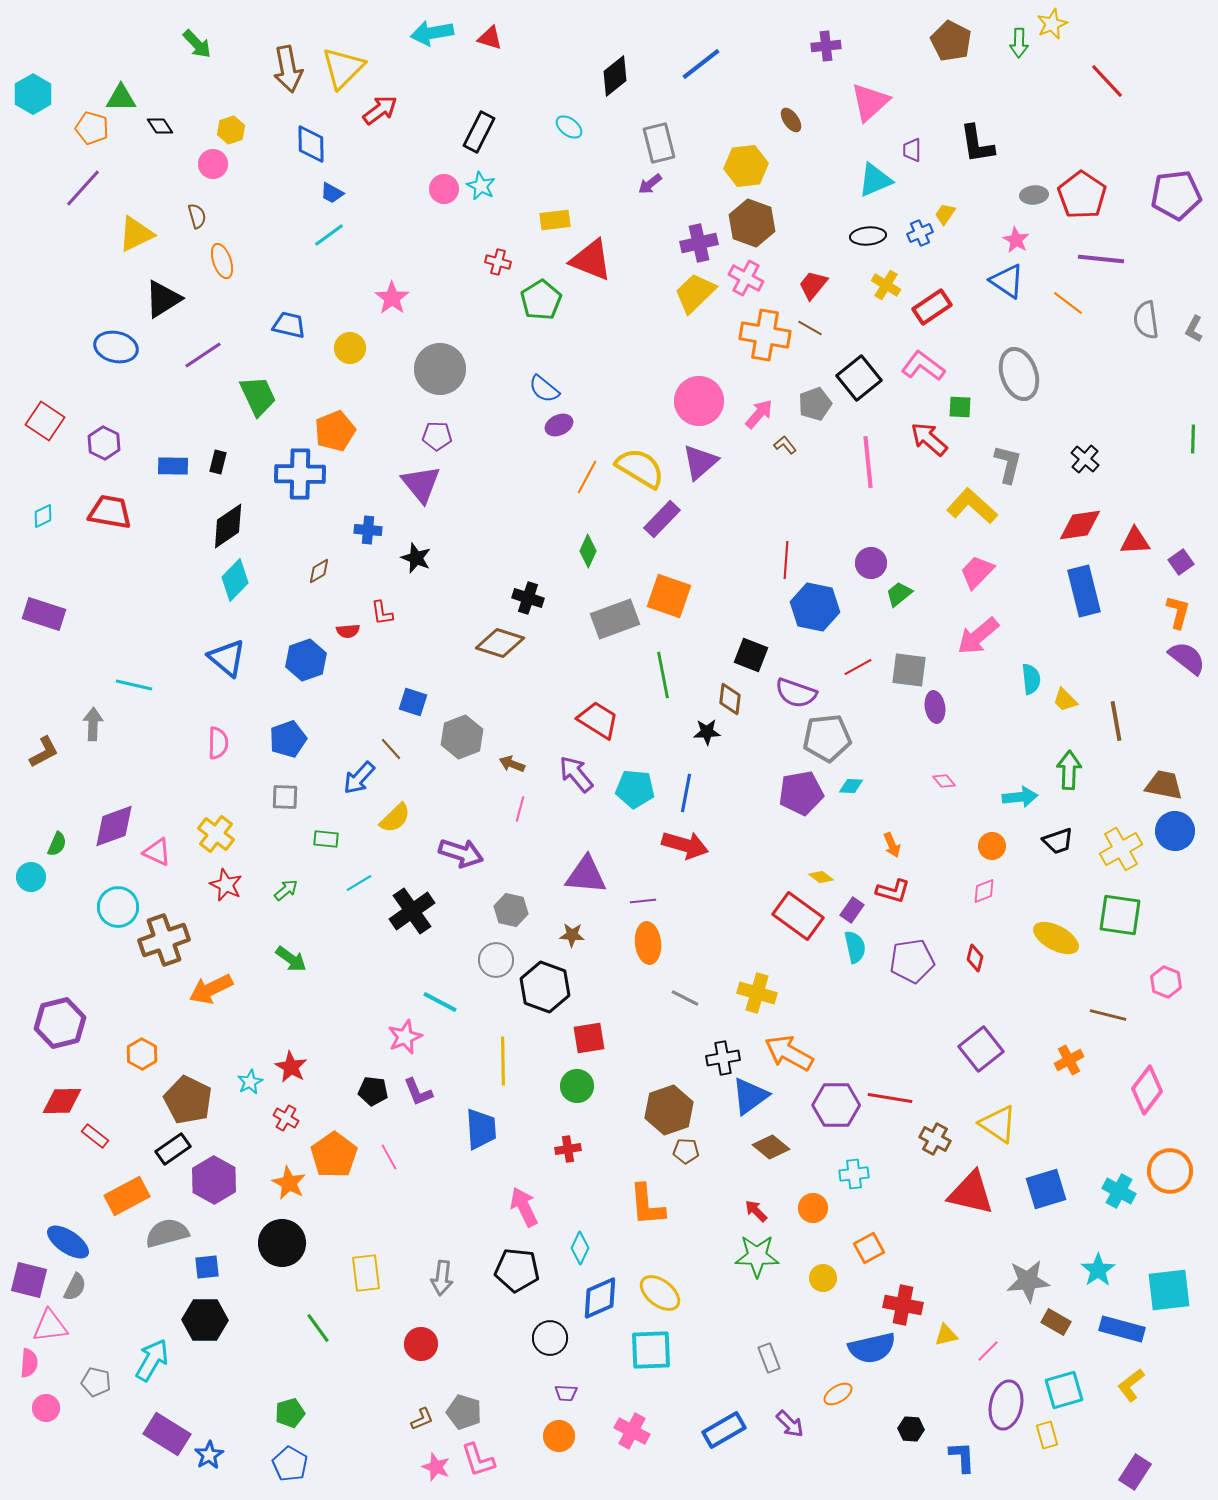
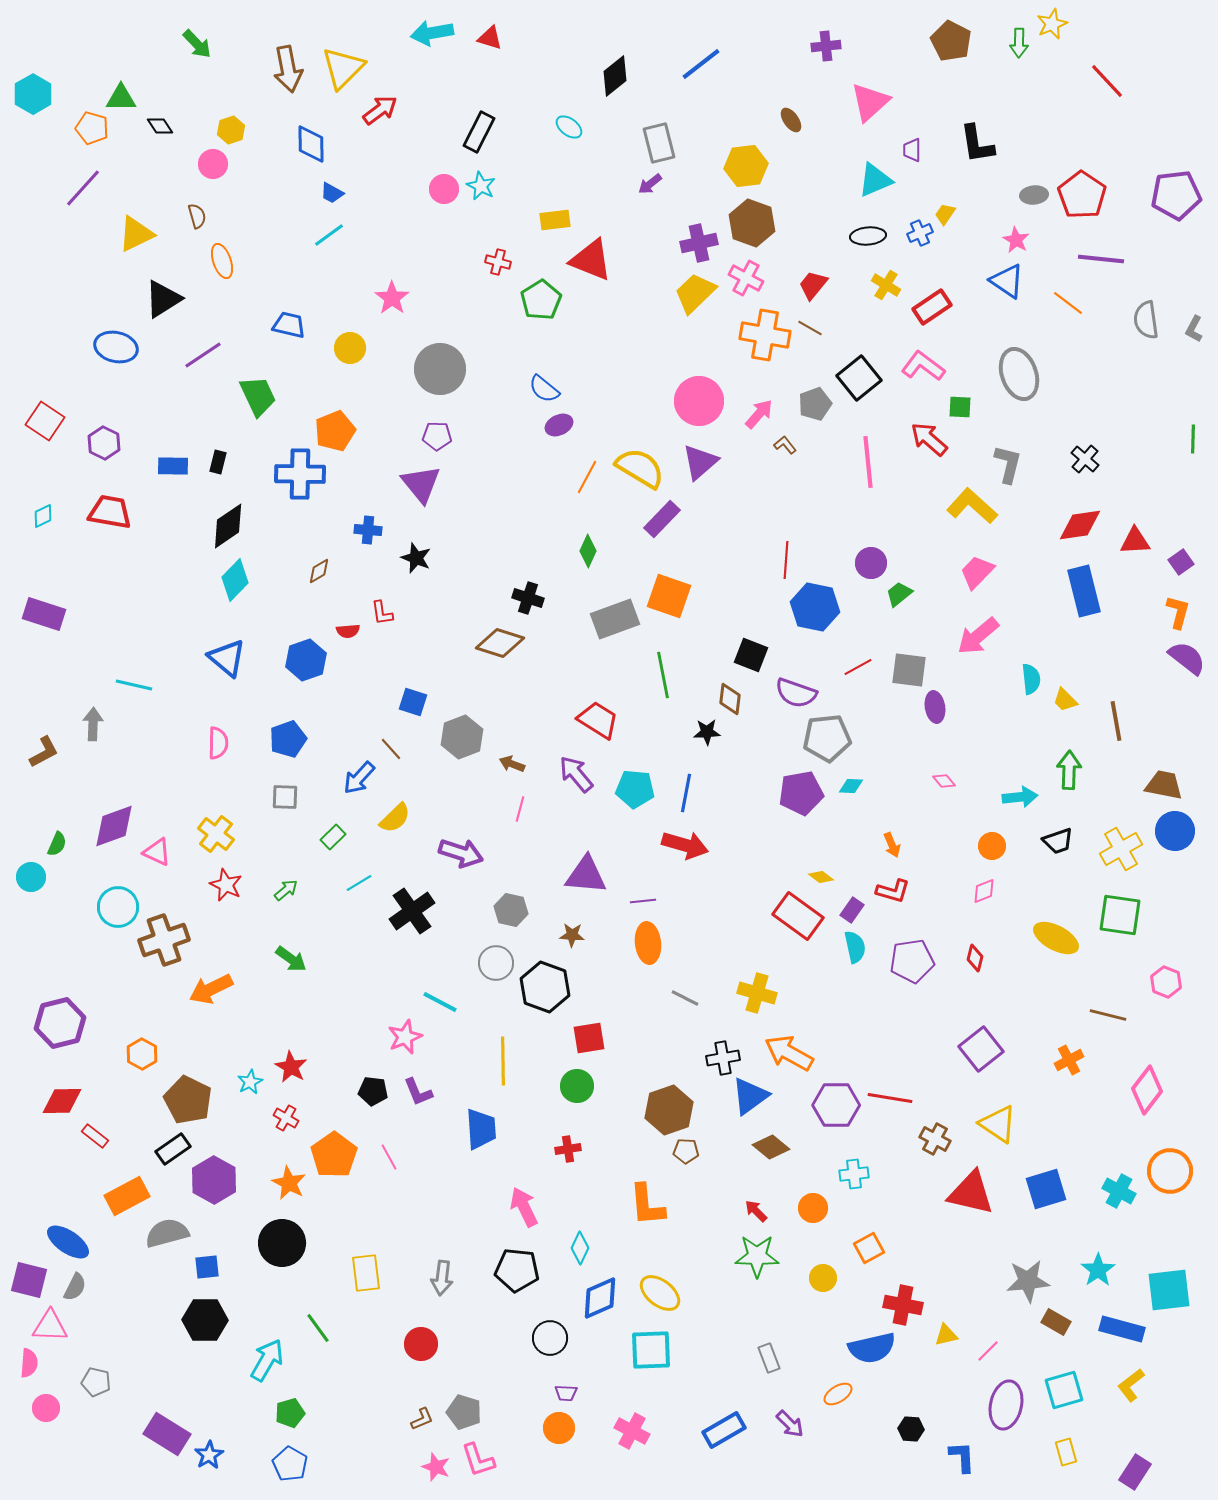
green rectangle at (326, 839): moved 7 px right, 2 px up; rotated 50 degrees counterclockwise
gray circle at (496, 960): moved 3 px down
pink triangle at (50, 1326): rotated 9 degrees clockwise
cyan arrow at (152, 1360): moved 115 px right
yellow rectangle at (1047, 1435): moved 19 px right, 17 px down
orange circle at (559, 1436): moved 8 px up
